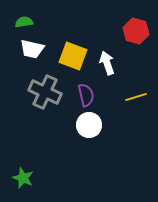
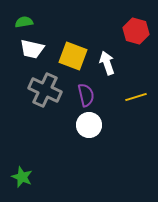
gray cross: moved 2 px up
green star: moved 1 px left, 1 px up
